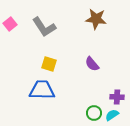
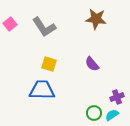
purple cross: rotated 24 degrees counterclockwise
